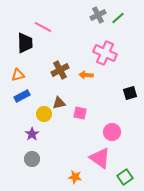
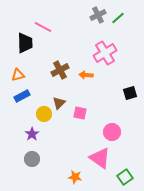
pink cross: rotated 35 degrees clockwise
brown triangle: rotated 32 degrees counterclockwise
